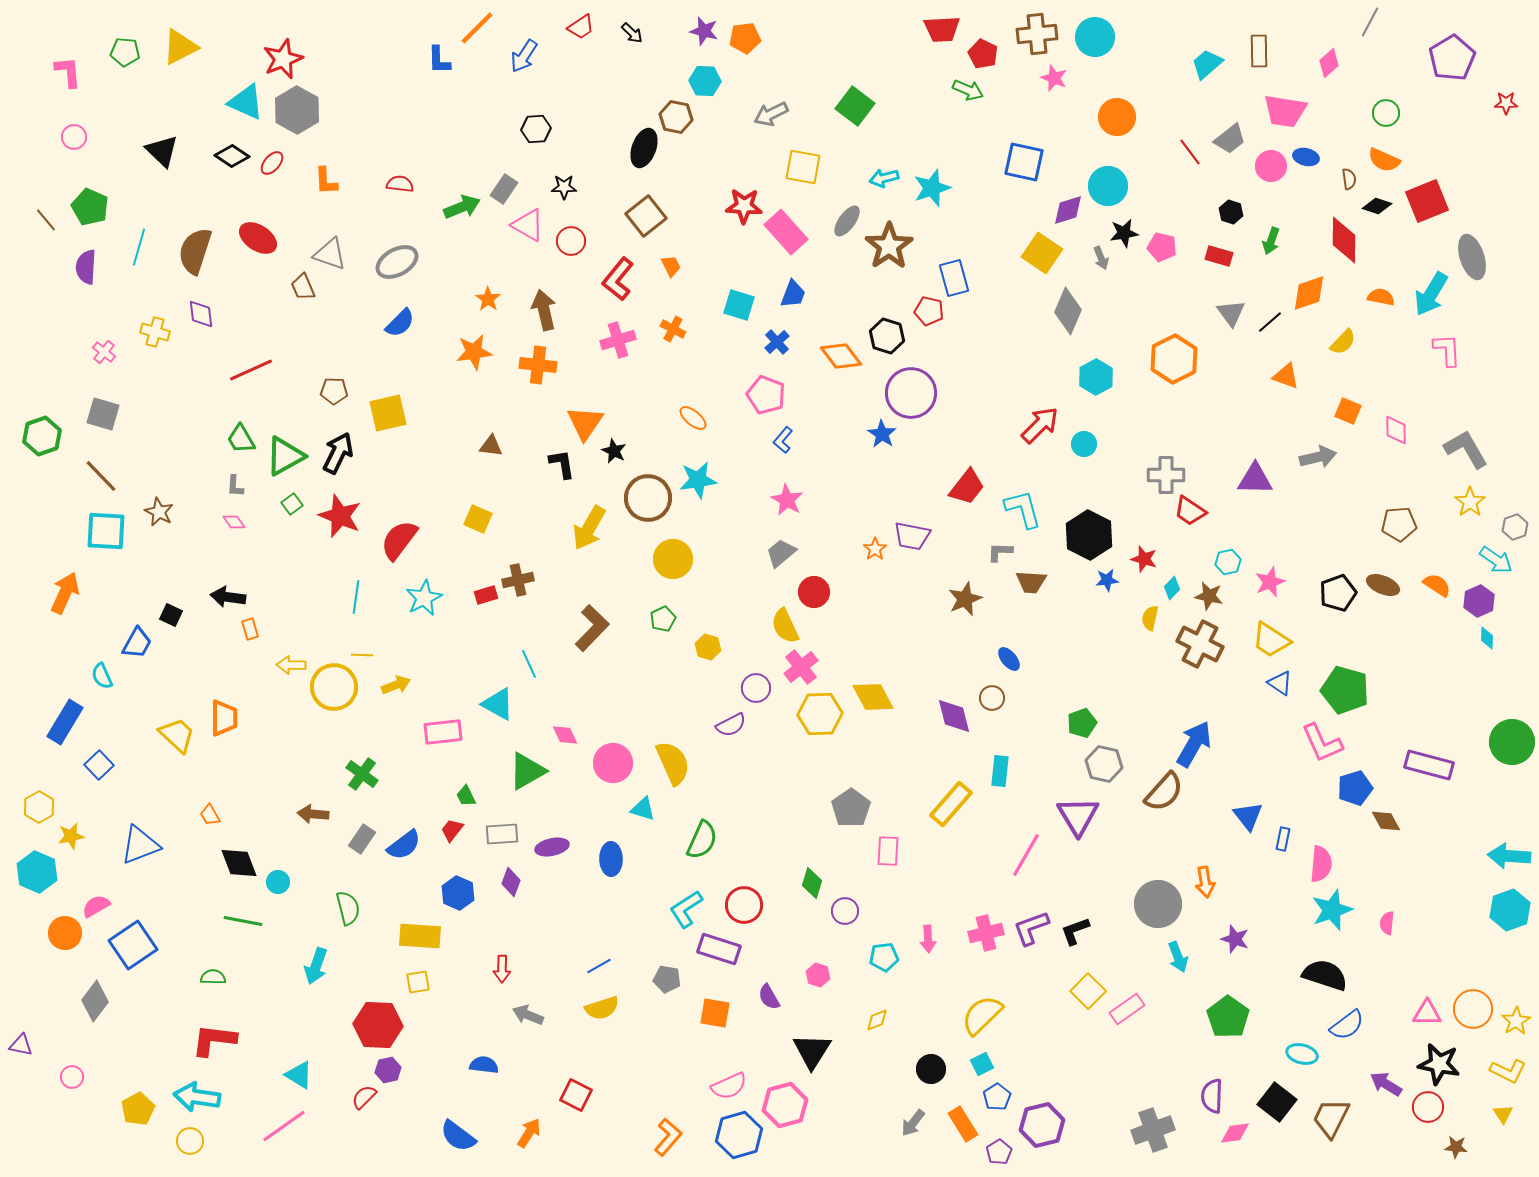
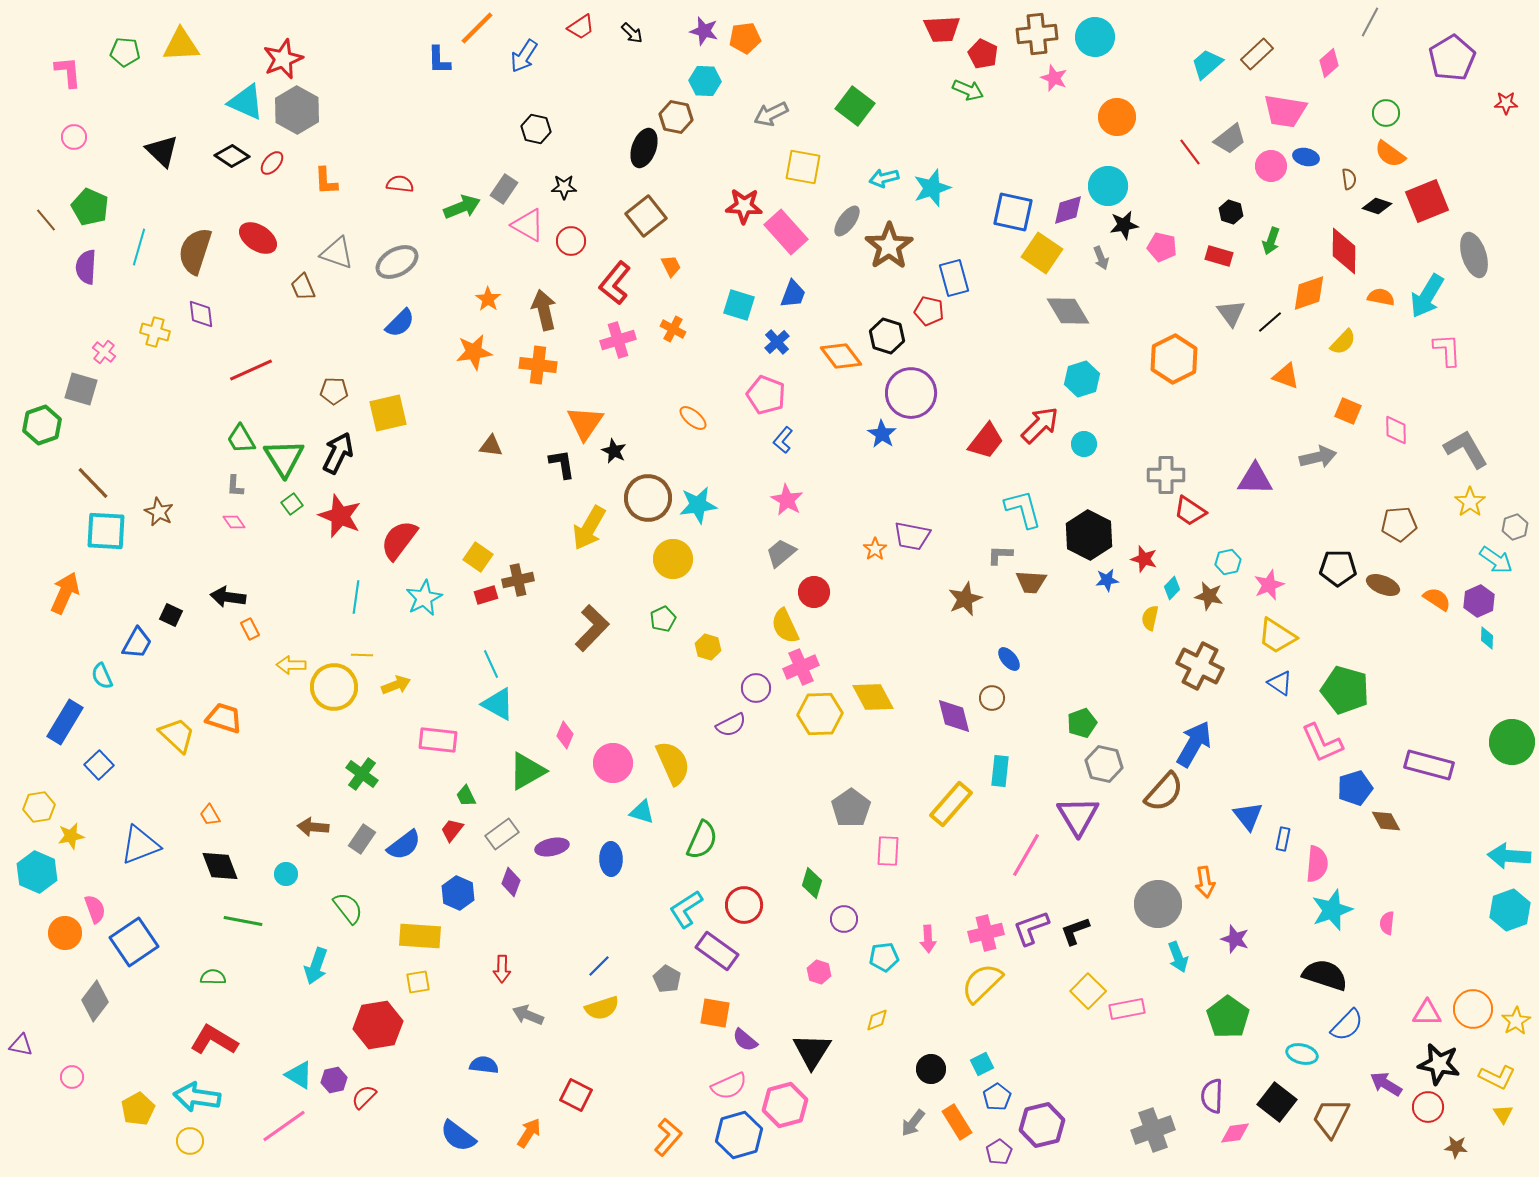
yellow triangle at (180, 47): moved 1 px right, 2 px up; rotated 24 degrees clockwise
brown rectangle at (1259, 51): moved 2 px left, 3 px down; rotated 48 degrees clockwise
black hexagon at (536, 129): rotated 16 degrees clockwise
orange semicircle at (1384, 160): moved 6 px right, 6 px up; rotated 12 degrees clockwise
blue square at (1024, 162): moved 11 px left, 50 px down
black star at (1124, 233): moved 8 px up
red diamond at (1344, 240): moved 11 px down
gray triangle at (330, 254): moved 7 px right, 1 px up
gray ellipse at (1472, 257): moved 2 px right, 2 px up
red L-shape at (618, 279): moved 3 px left, 4 px down
cyan arrow at (1431, 294): moved 4 px left, 2 px down
gray diamond at (1068, 311): rotated 54 degrees counterclockwise
cyan hexagon at (1096, 377): moved 14 px left, 2 px down; rotated 12 degrees clockwise
gray square at (103, 414): moved 22 px left, 25 px up
green hexagon at (42, 436): moved 11 px up
green triangle at (285, 456): moved 1 px left, 2 px down; rotated 33 degrees counterclockwise
brown line at (101, 476): moved 8 px left, 7 px down
cyan star at (698, 480): moved 25 px down
red trapezoid at (967, 487): moved 19 px right, 46 px up
yellow square at (478, 519): moved 38 px down; rotated 12 degrees clockwise
gray L-shape at (1000, 552): moved 3 px down
pink star at (1270, 582): moved 1 px left, 3 px down
orange semicircle at (1437, 585): moved 14 px down
black pentagon at (1338, 593): moved 25 px up; rotated 21 degrees clockwise
orange rectangle at (250, 629): rotated 10 degrees counterclockwise
yellow trapezoid at (1271, 640): moved 6 px right, 4 px up
brown cross at (1200, 644): moved 22 px down
cyan line at (529, 664): moved 38 px left
pink cross at (801, 667): rotated 16 degrees clockwise
orange trapezoid at (224, 718): rotated 72 degrees counterclockwise
pink rectangle at (443, 732): moved 5 px left, 8 px down; rotated 12 degrees clockwise
pink diamond at (565, 735): rotated 48 degrees clockwise
yellow hexagon at (39, 807): rotated 20 degrees clockwise
cyan triangle at (643, 809): moved 1 px left, 3 px down
brown arrow at (313, 814): moved 13 px down
gray rectangle at (502, 834): rotated 32 degrees counterclockwise
black diamond at (239, 863): moved 19 px left, 3 px down
pink semicircle at (1321, 864): moved 4 px left
cyan circle at (278, 882): moved 8 px right, 8 px up
pink semicircle at (96, 906): moved 1 px left, 3 px down; rotated 100 degrees clockwise
green semicircle at (348, 908): rotated 24 degrees counterclockwise
purple circle at (845, 911): moved 1 px left, 8 px down
blue square at (133, 945): moved 1 px right, 3 px up
purple rectangle at (719, 949): moved 2 px left, 2 px down; rotated 18 degrees clockwise
blue line at (599, 966): rotated 15 degrees counterclockwise
pink hexagon at (818, 975): moved 1 px right, 3 px up
gray pentagon at (667, 979): rotated 20 degrees clockwise
purple semicircle at (769, 997): moved 24 px left, 43 px down; rotated 20 degrees counterclockwise
pink rectangle at (1127, 1009): rotated 24 degrees clockwise
yellow semicircle at (982, 1015): moved 32 px up
red hexagon at (378, 1025): rotated 12 degrees counterclockwise
blue semicircle at (1347, 1025): rotated 9 degrees counterclockwise
red L-shape at (214, 1040): rotated 24 degrees clockwise
purple hexagon at (388, 1070): moved 54 px left, 10 px down
yellow L-shape at (1508, 1071): moved 11 px left, 6 px down
orange rectangle at (963, 1124): moved 6 px left, 2 px up
